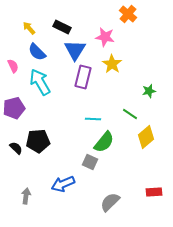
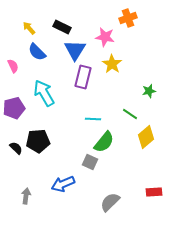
orange cross: moved 4 px down; rotated 30 degrees clockwise
cyan arrow: moved 4 px right, 11 px down
